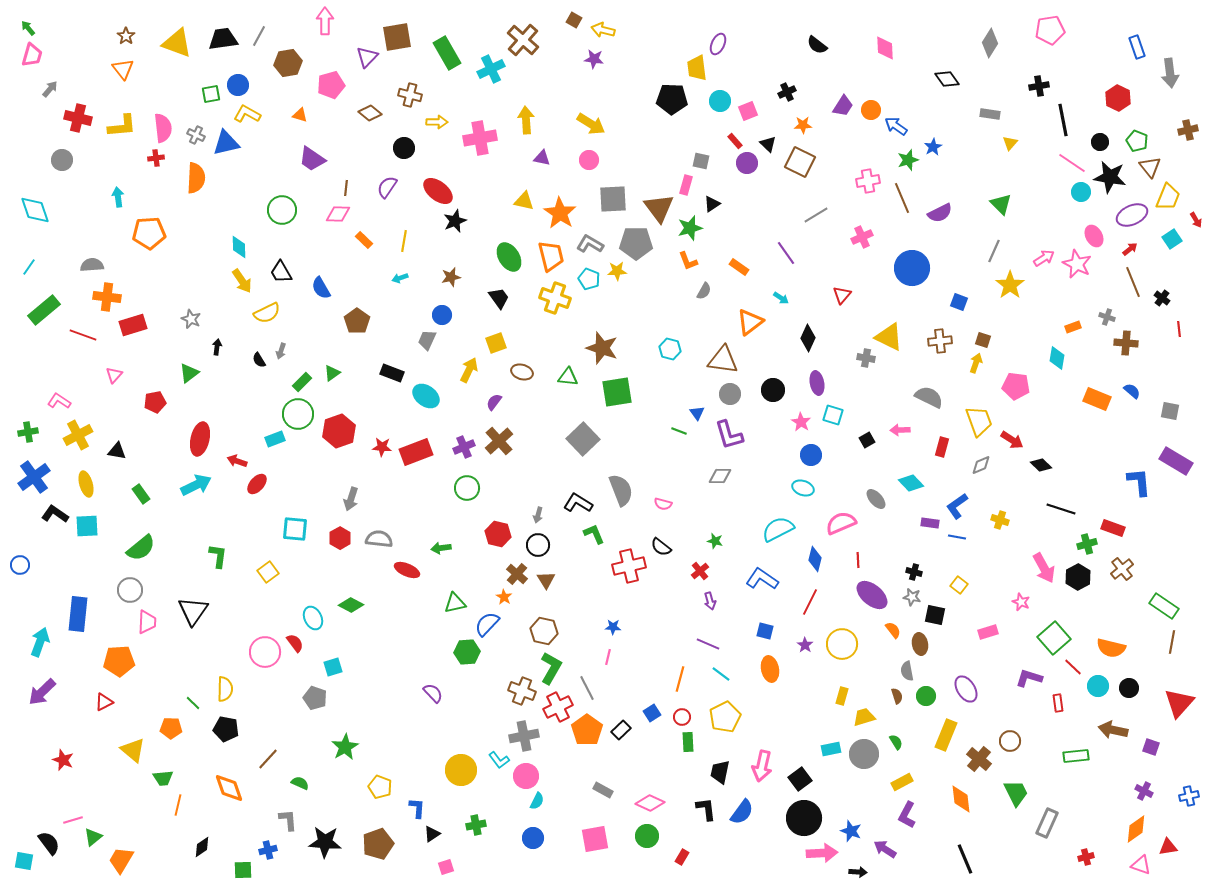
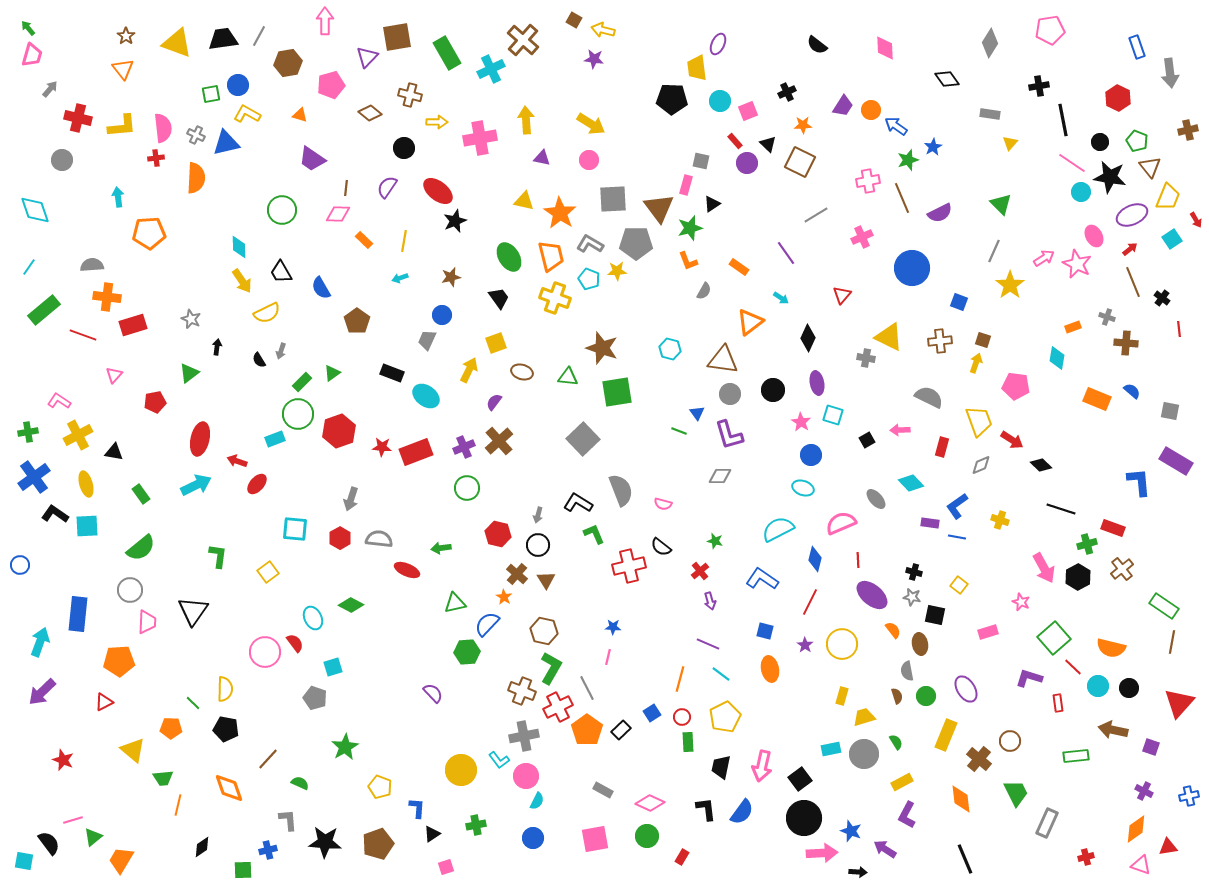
black triangle at (117, 451): moved 3 px left, 1 px down
black trapezoid at (720, 772): moved 1 px right, 5 px up
